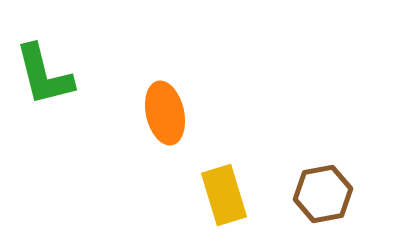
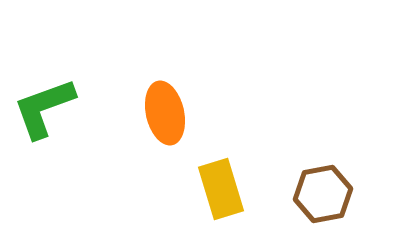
green L-shape: moved 33 px down; rotated 84 degrees clockwise
yellow rectangle: moved 3 px left, 6 px up
